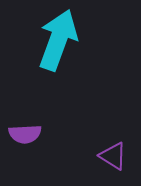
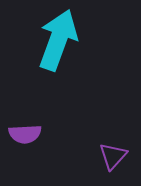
purple triangle: rotated 40 degrees clockwise
